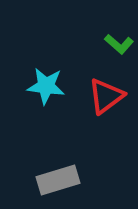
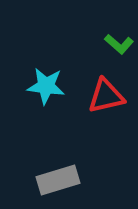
red triangle: rotated 24 degrees clockwise
